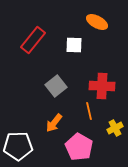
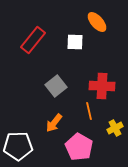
orange ellipse: rotated 20 degrees clockwise
white square: moved 1 px right, 3 px up
